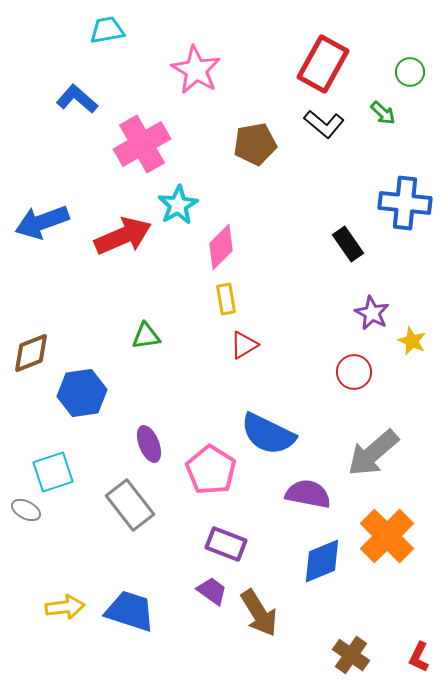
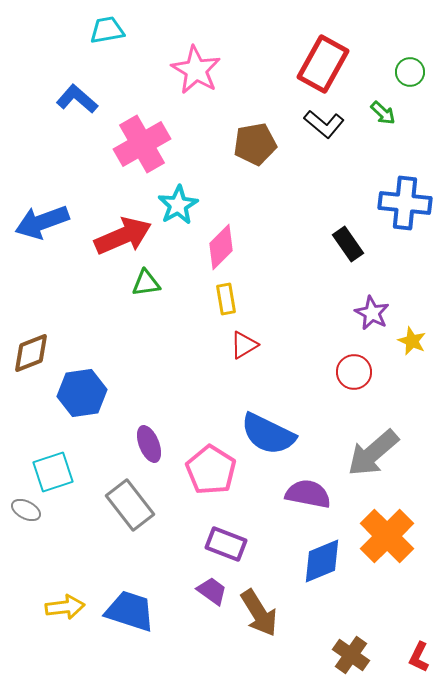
green triangle: moved 53 px up
